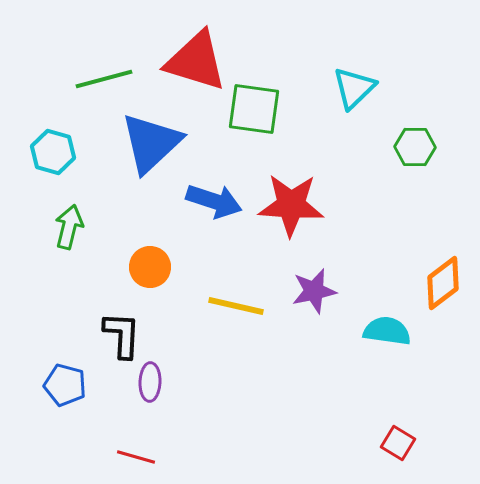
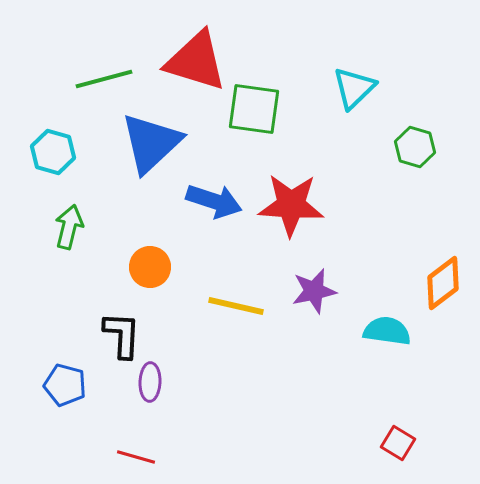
green hexagon: rotated 15 degrees clockwise
